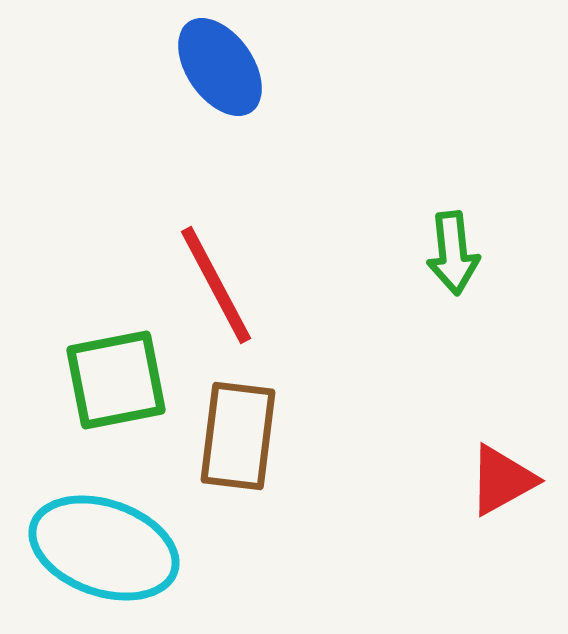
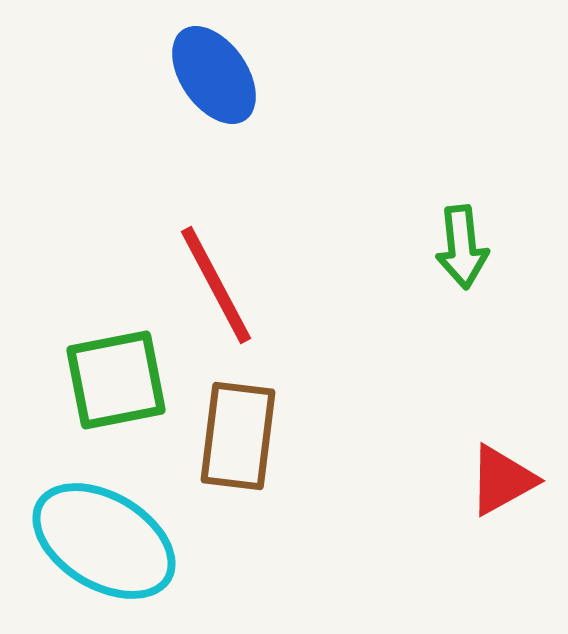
blue ellipse: moved 6 px left, 8 px down
green arrow: moved 9 px right, 6 px up
cyan ellipse: moved 7 px up; rotated 12 degrees clockwise
